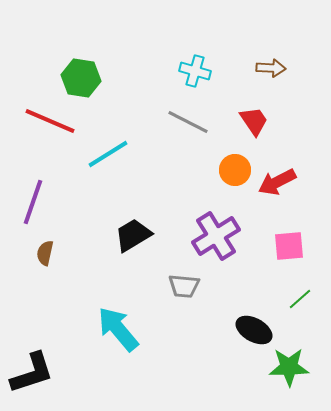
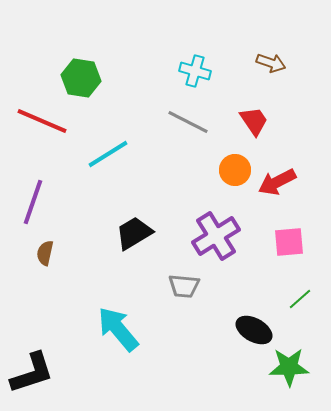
brown arrow: moved 5 px up; rotated 16 degrees clockwise
red line: moved 8 px left
black trapezoid: moved 1 px right, 2 px up
pink square: moved 4 px up
